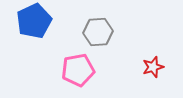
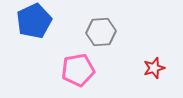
gray hexagon: moved 3 px right
red star: moved 1 px right, 1 px down
